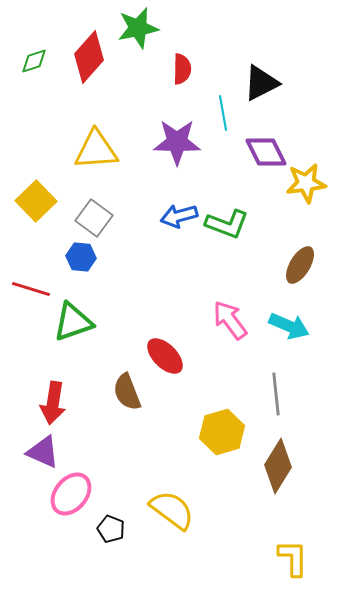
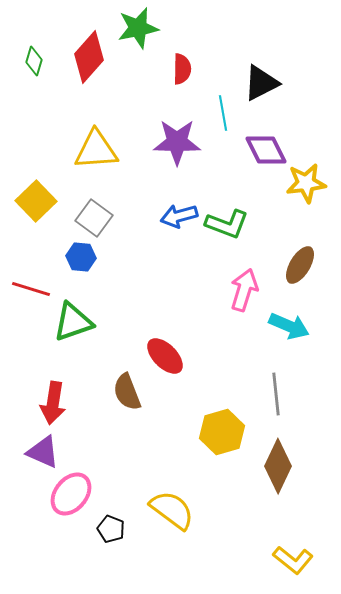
green diamond: rotated 56 degrees counterclockwise
purple diamond: moved 2 px up
pink arrow: moved 14 px right, 30 px up; rotated 54 degrees clockwise
brown diamond: rotated 6 degrees counterclockwise
yellow L-shape: moved 2 px down; rotated 129 degrees clockwise
